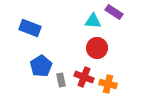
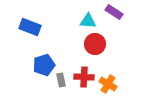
cyan triangle: moved 5 px left
blue rectangle: moved 1 px up
red circle: moved 2 px left, 4 px up
blue pentagon: moved 3 px right, 1 px up; rotated 15 degrees clockwise
red cross: rotated 18 degrees counterclockwise
orange cross: rotated 18 degrees clockwise
